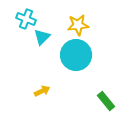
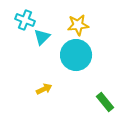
cyan cross: moved 1 px left, 1 px down
yellow arrow: moved 2 px right, 2 px up
green rectangle: moved 1 px left, 1 px down
